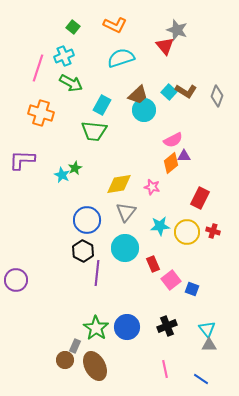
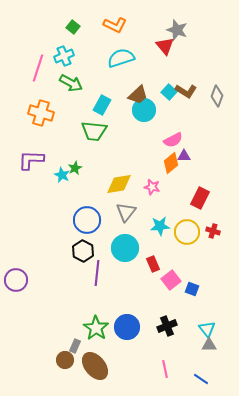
purple L-shape at (22, 160): moved 9 px right
brown ellipse at (95, 366): rotated 12 degrees counterclockwise
